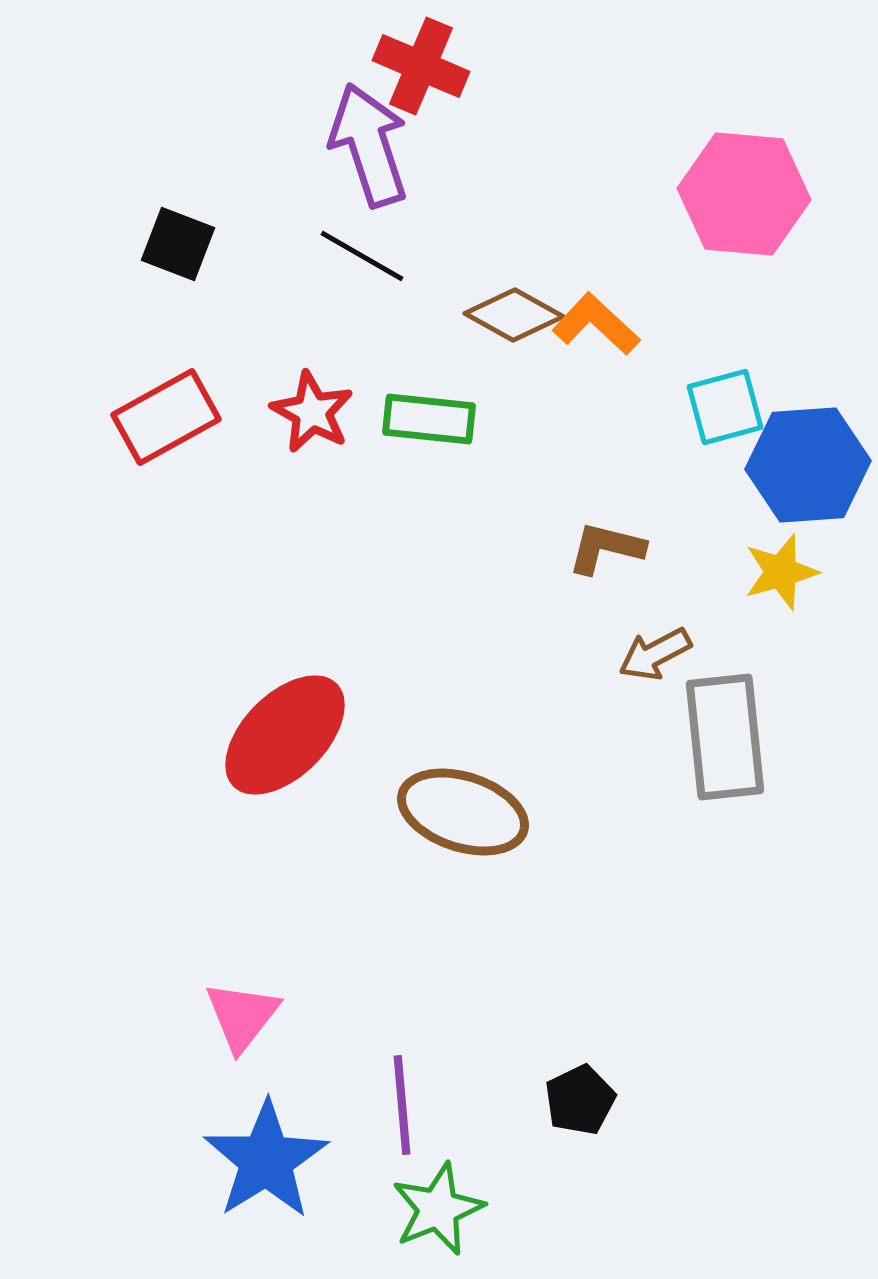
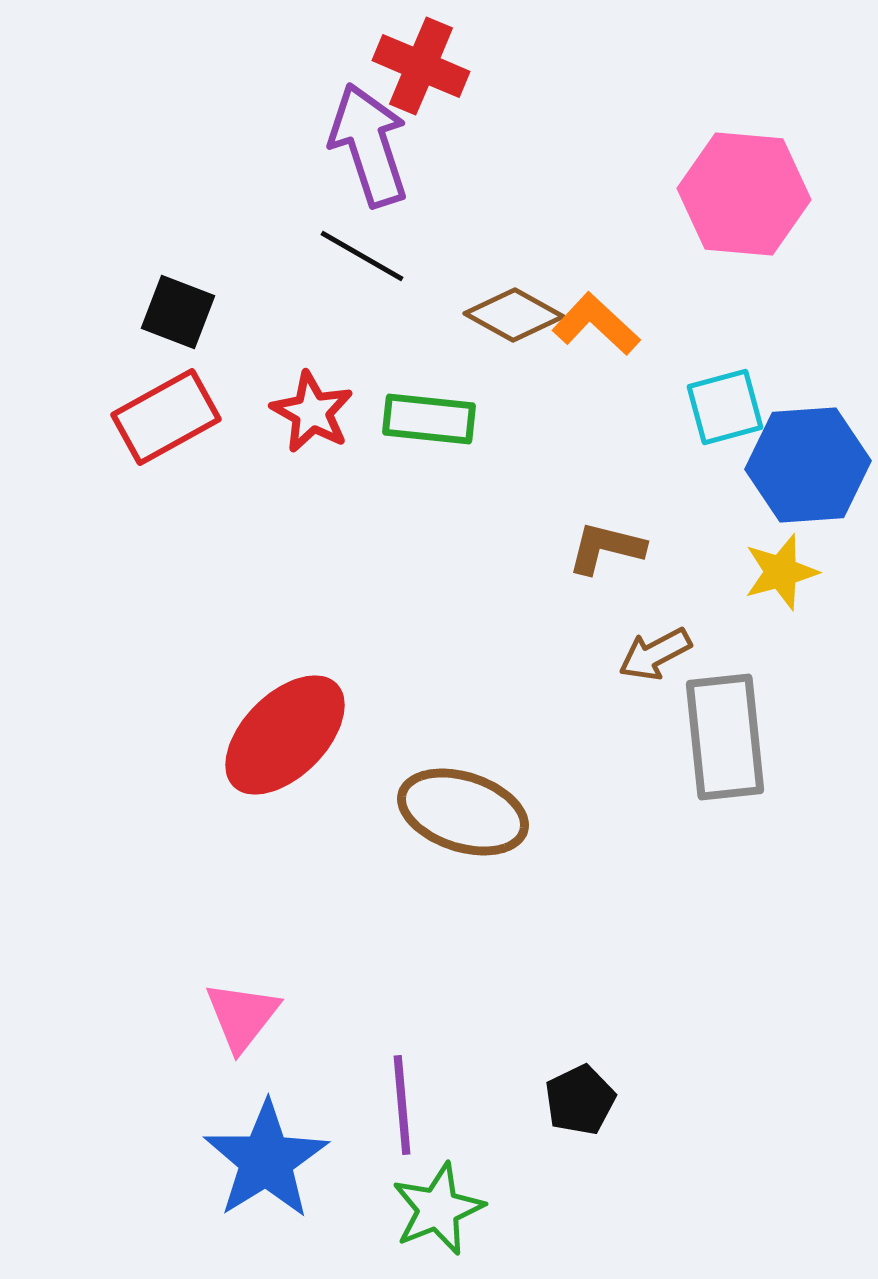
black square: moved 68 px down
